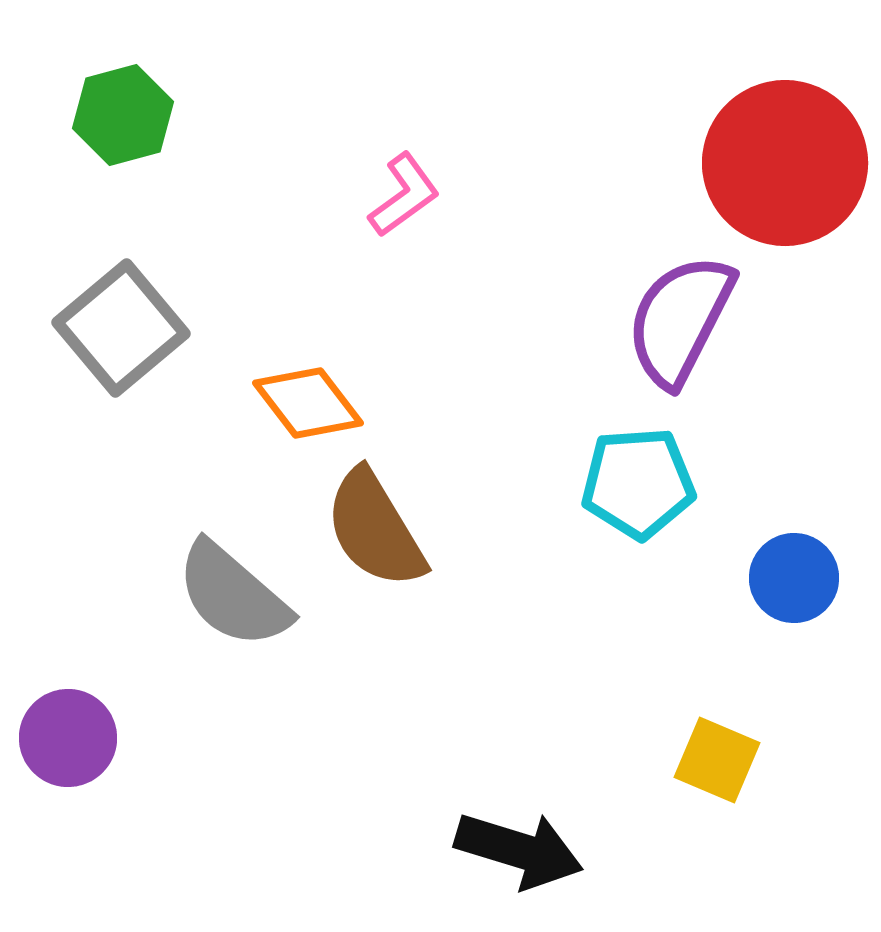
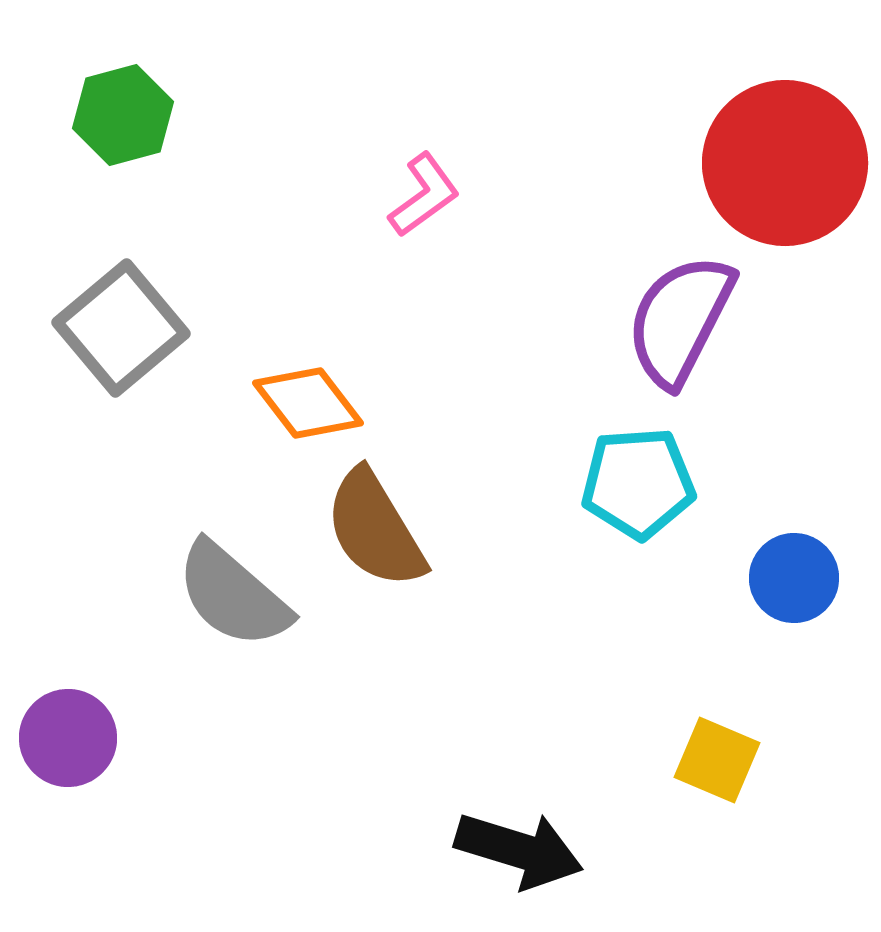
pink L-shape: moved 20 px right
